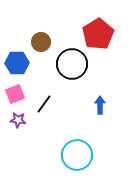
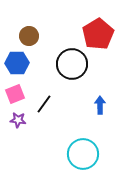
brown circle: moved 12 px left, 6 px up
cyan circle: moved 6 px right, 1 px up
